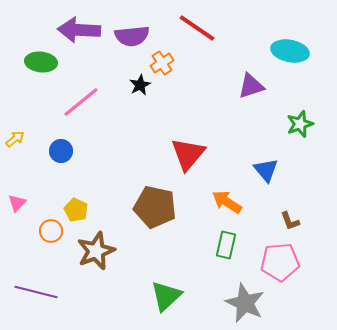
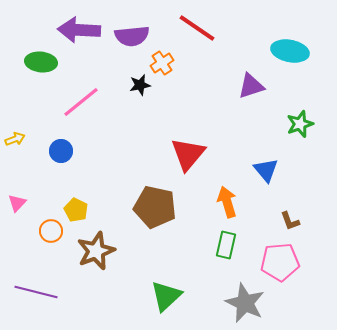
black star: rotated 15 degrees clockwise
yellow arrow: rotated 18 degrees clockwise
orange arrow: rotated 40 degrees clockwise
